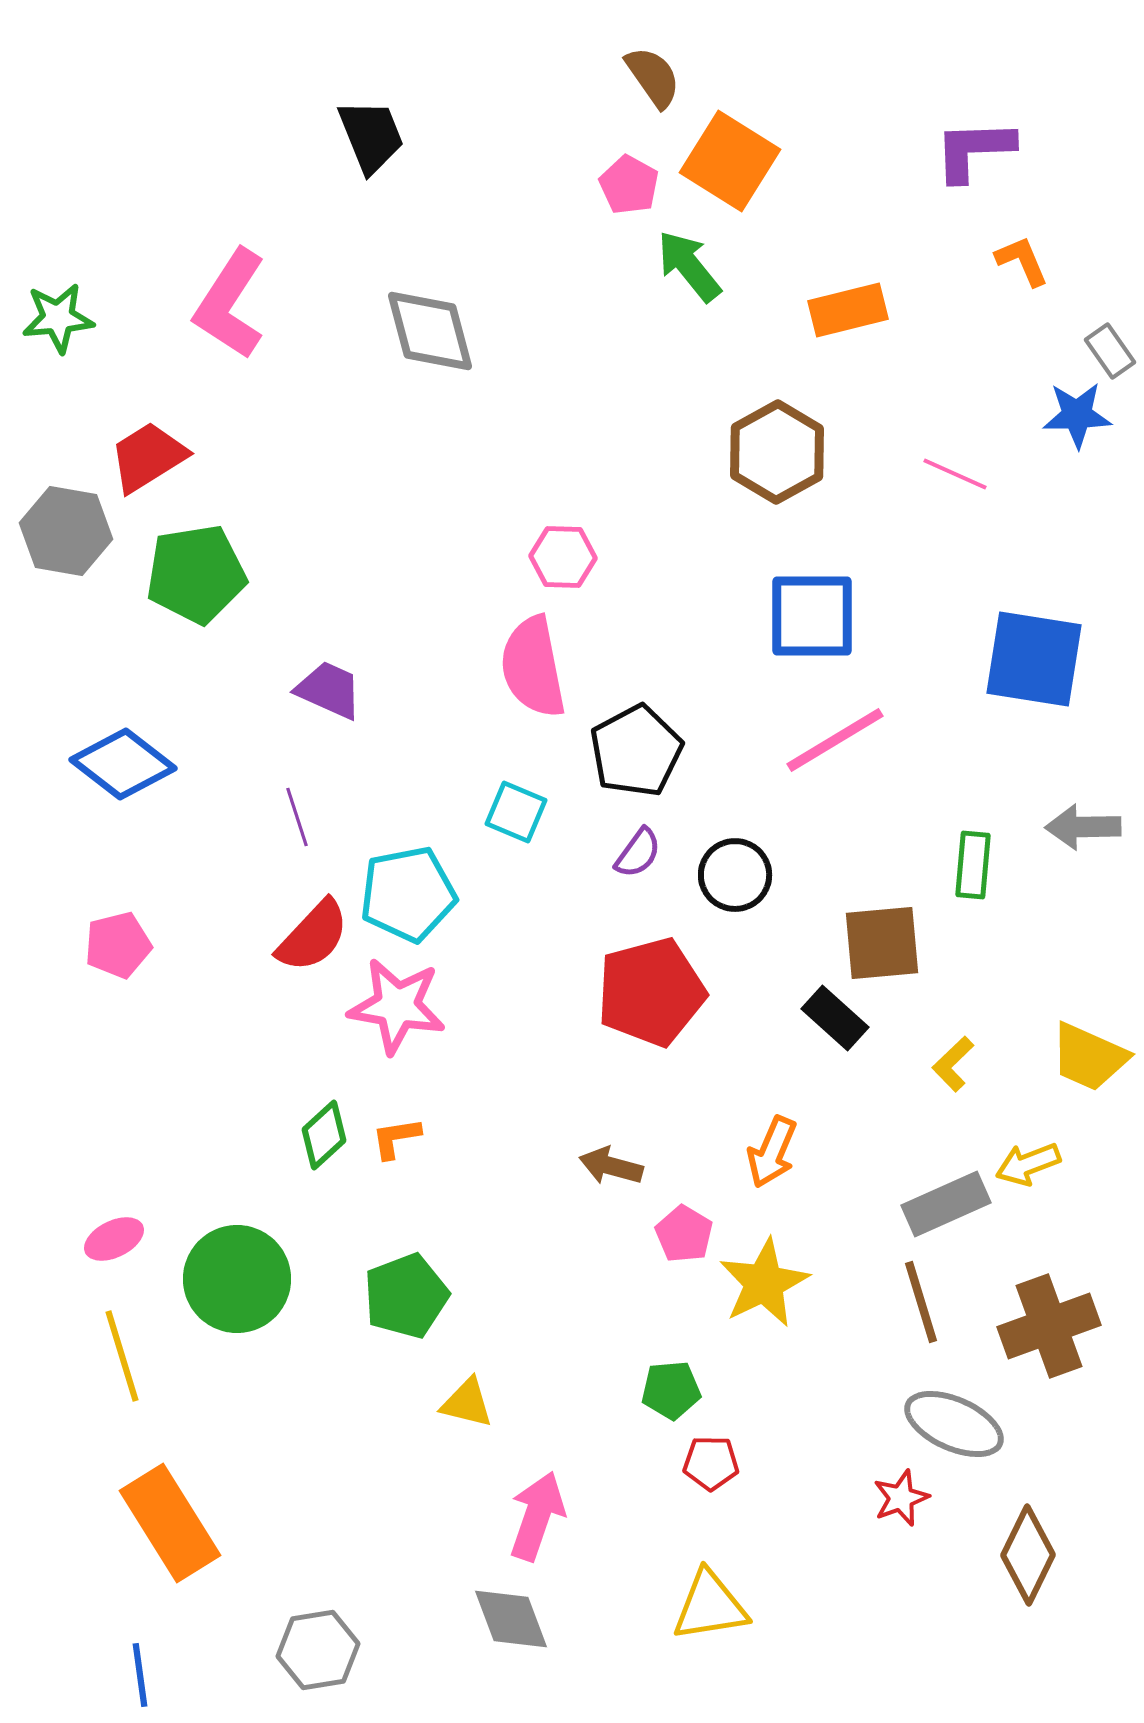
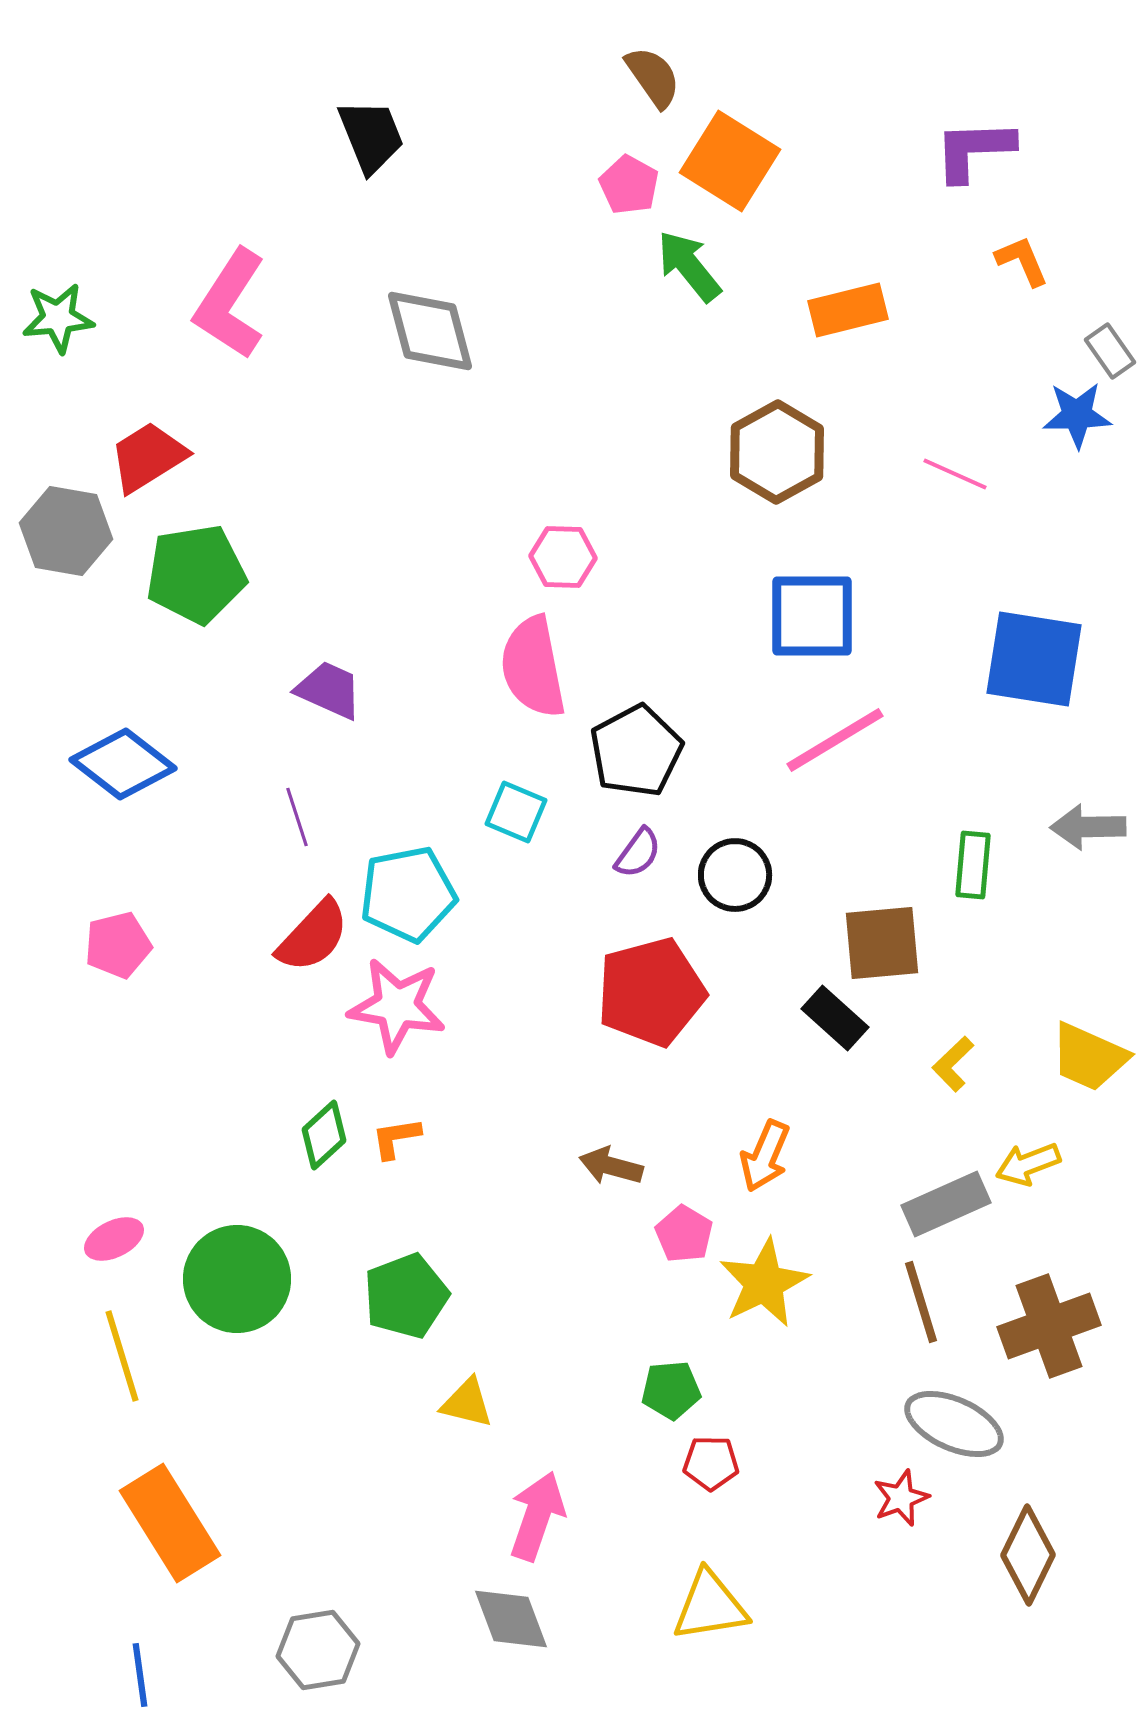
gray arrow at (1083, 827): moved 5 px right
orange arrow at (772, 1152): moved 7 px left, 4 px down
